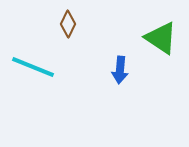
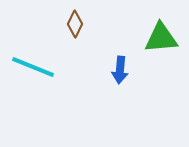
brown diamond: moved 7 px right
green triangle: rotated 39 degrees counterclockwise
